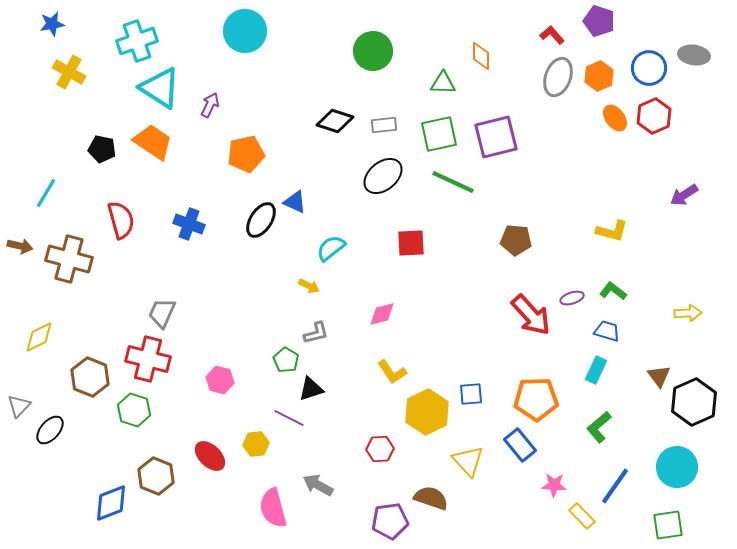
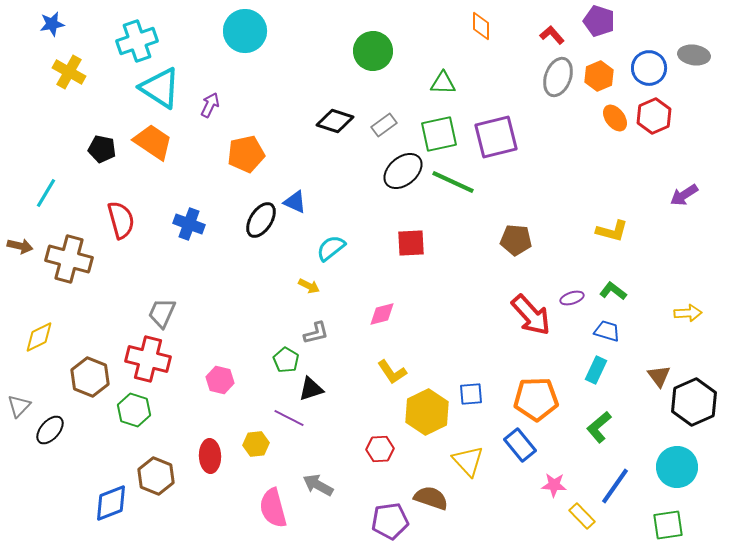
orange diamond at (481, 56): moved 30 px up
gray rectangle at (384, 125): rotated 30 degrees counterclockwise
black ellipse at (383, 176): moved 20 px right, 5 px up
red ellipse at (210, 456): rotated 44 degrees clockwise
